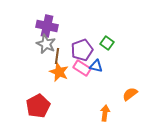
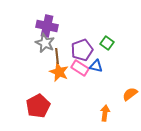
gray star: moved 1 px left, 1 px up
brown line: rotated 14 degrees counterclockwise
pink rectangle: moved 2 px left
